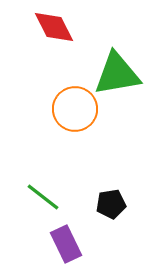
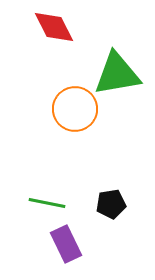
green line: moved 4 px right, 6 px down; rotated 27 degrees counterclockwise
